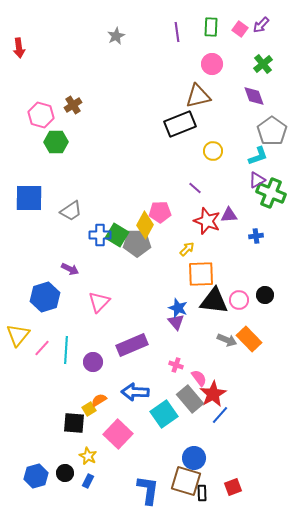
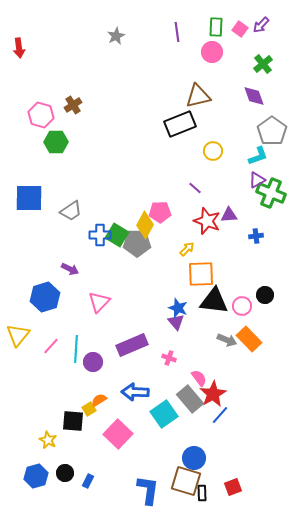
green rectangle at (211, 27): moved 5 px right
pink circle at (212, 64): moved 12 px up
pink circle at (239, 300): moved 3 px right, 6 px down
pink line at (42, 348): moved 9 px right, 2 px up
cyan line at (66, 350): moved 10 px right, 1 px up
pink cross at (176, 365): moved 7 px left, 7 px up
black square at (74, 423): moved 1 px left, 2 px up
yellow star at (88, 456): moved 40 px left, 16 px up
